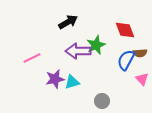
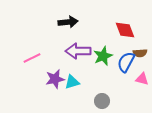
black arrow: rotated 24 degrees clockwise
green star: moved 7 px right, 11 px down
blue semicircle: moved 2 px down
pink triangle: rotated 32 degrees counterclockwise
